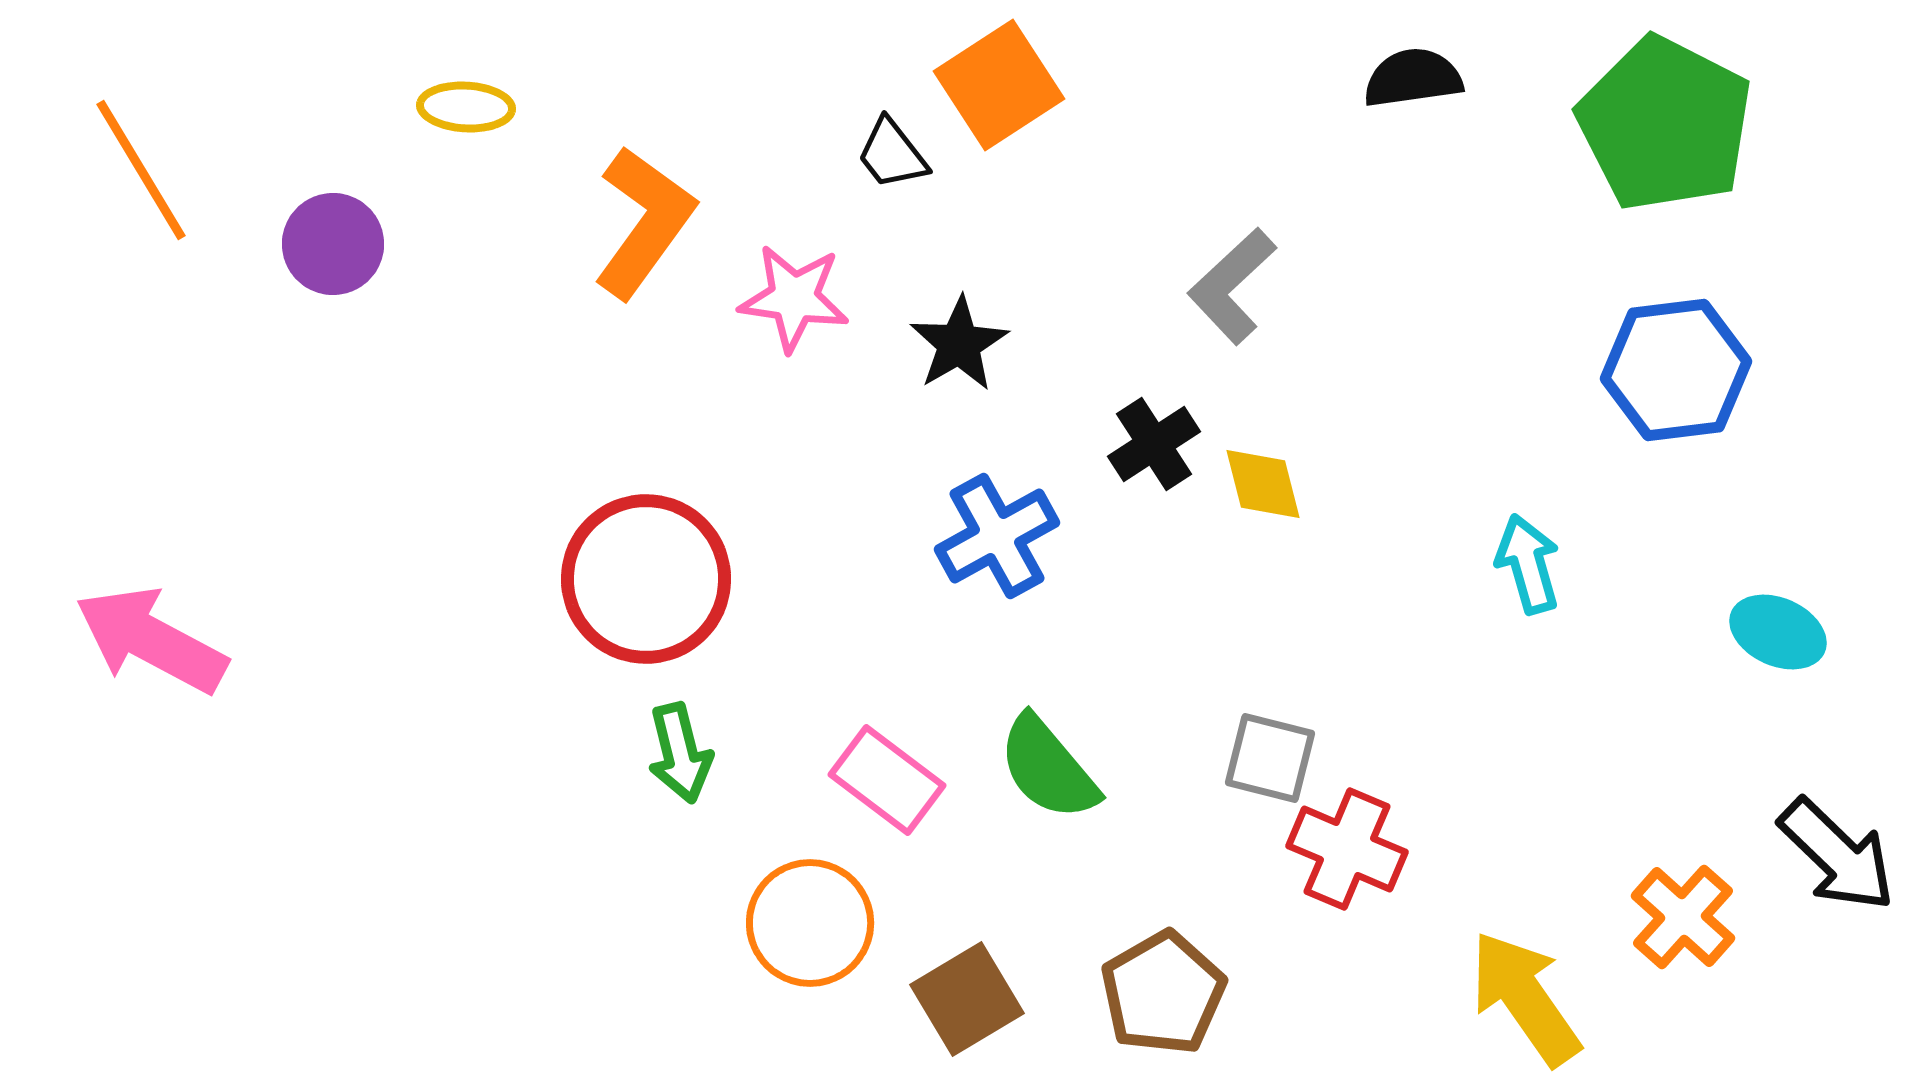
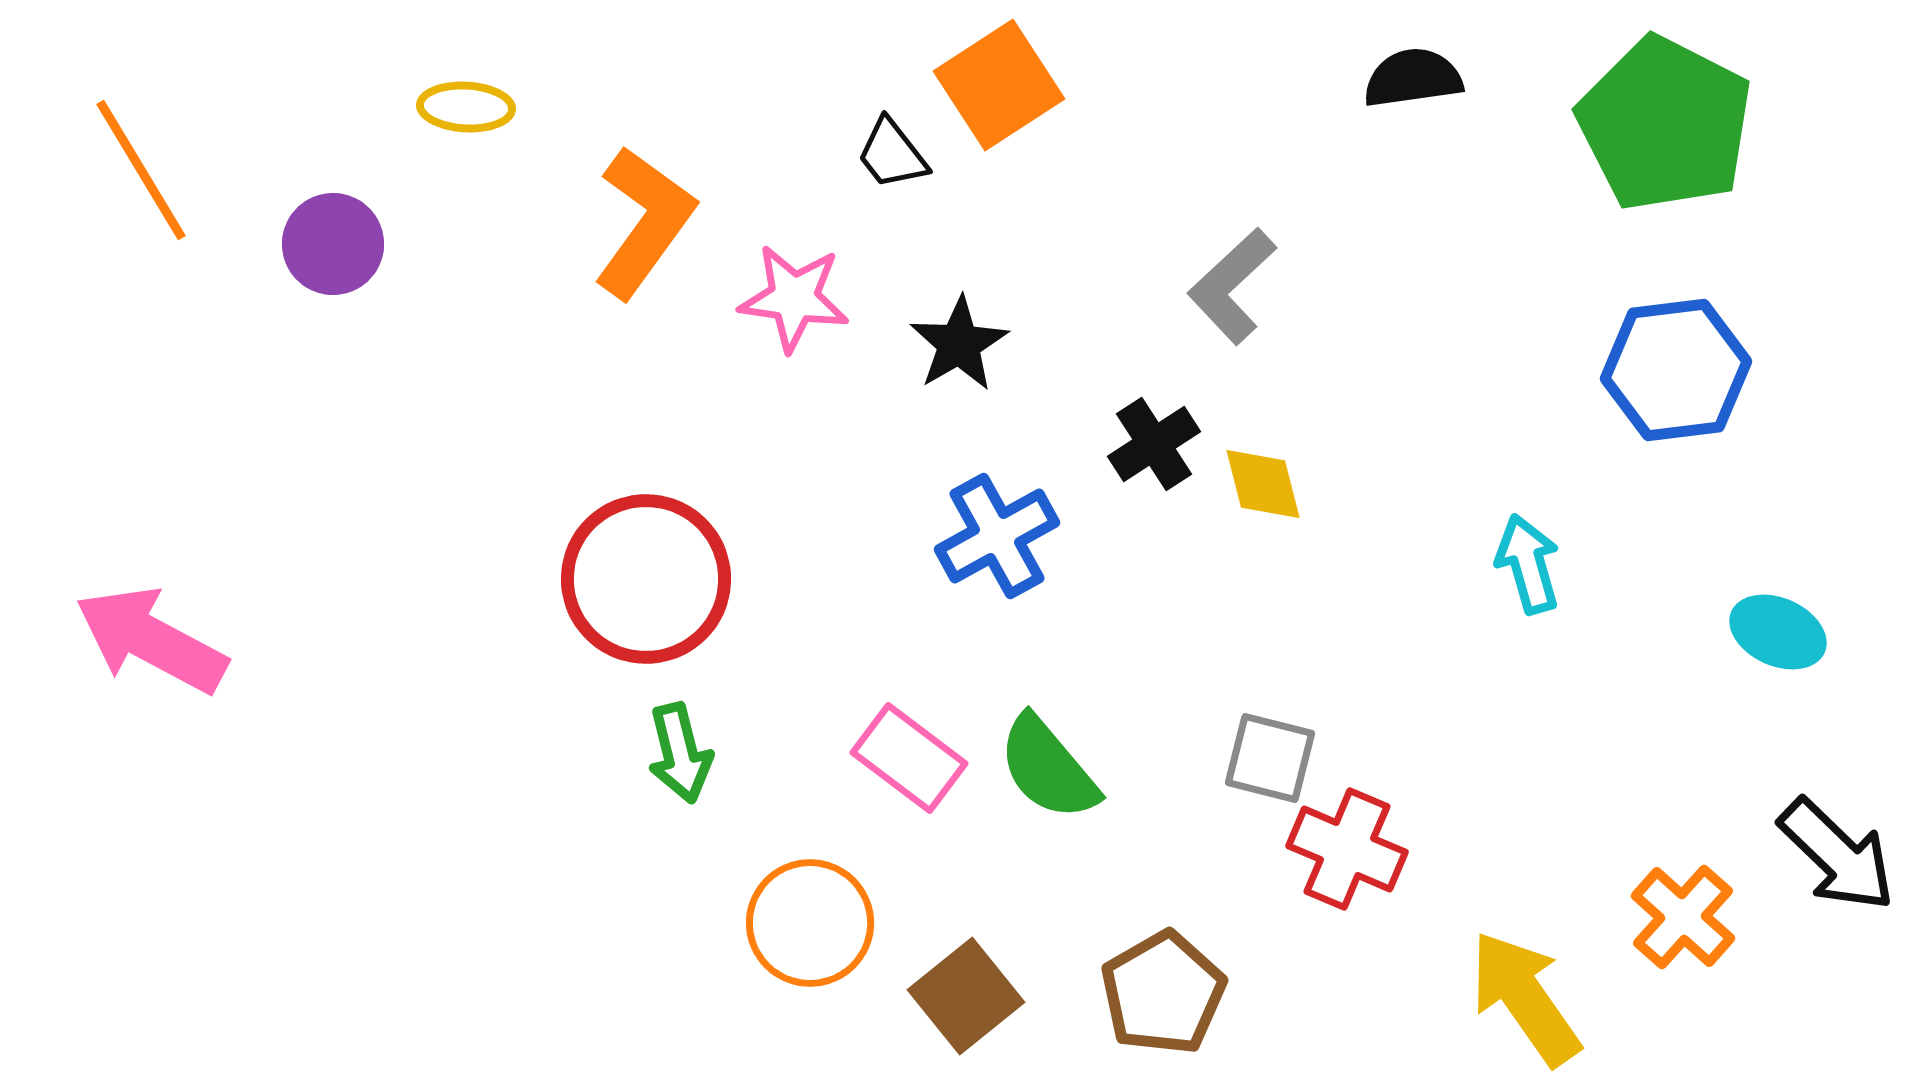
pink rectangle: moved 22 px right, 22 px up
brown square: moved 1 px left, 3 px up; rotated 8 degrees counterclockwise
